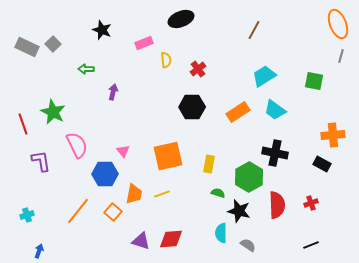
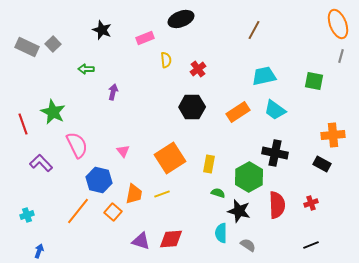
pink rectangle at (144, 43): moved 1 px right, 5 px up
cyan trapezoid at (264, 76): rotated 20 degrees clockwise
orange square at (168, 156): moved 2 px right, 2 px down; rotated 20 degrees counterclockwise
purple L-shape at (41, 161): moved 2 px down; rotated 35 degrees counterclockwise
blue hexagon at (105, 174): moved 6 px left, 6 px down; rotated 15 degrees clockwise
